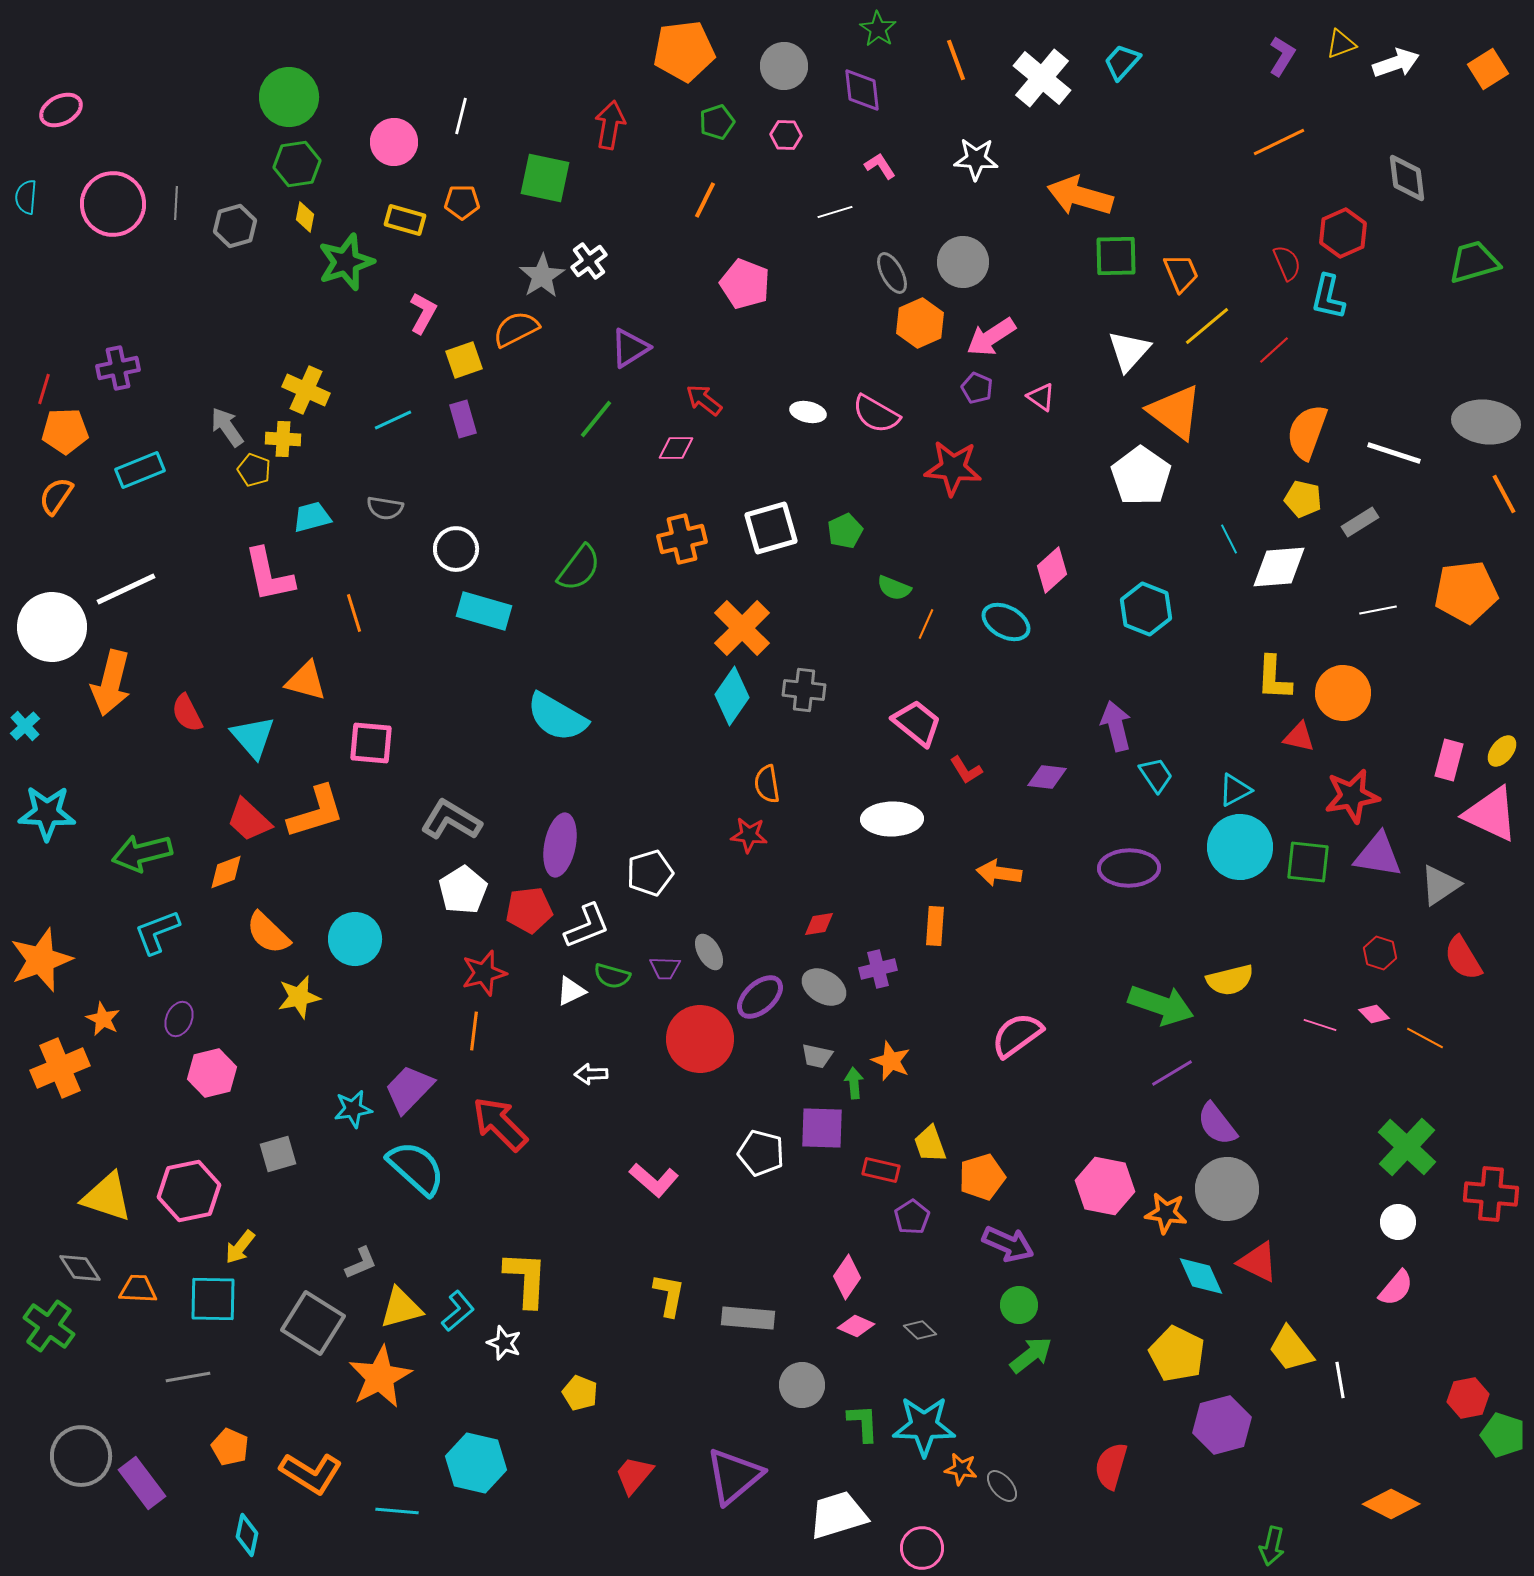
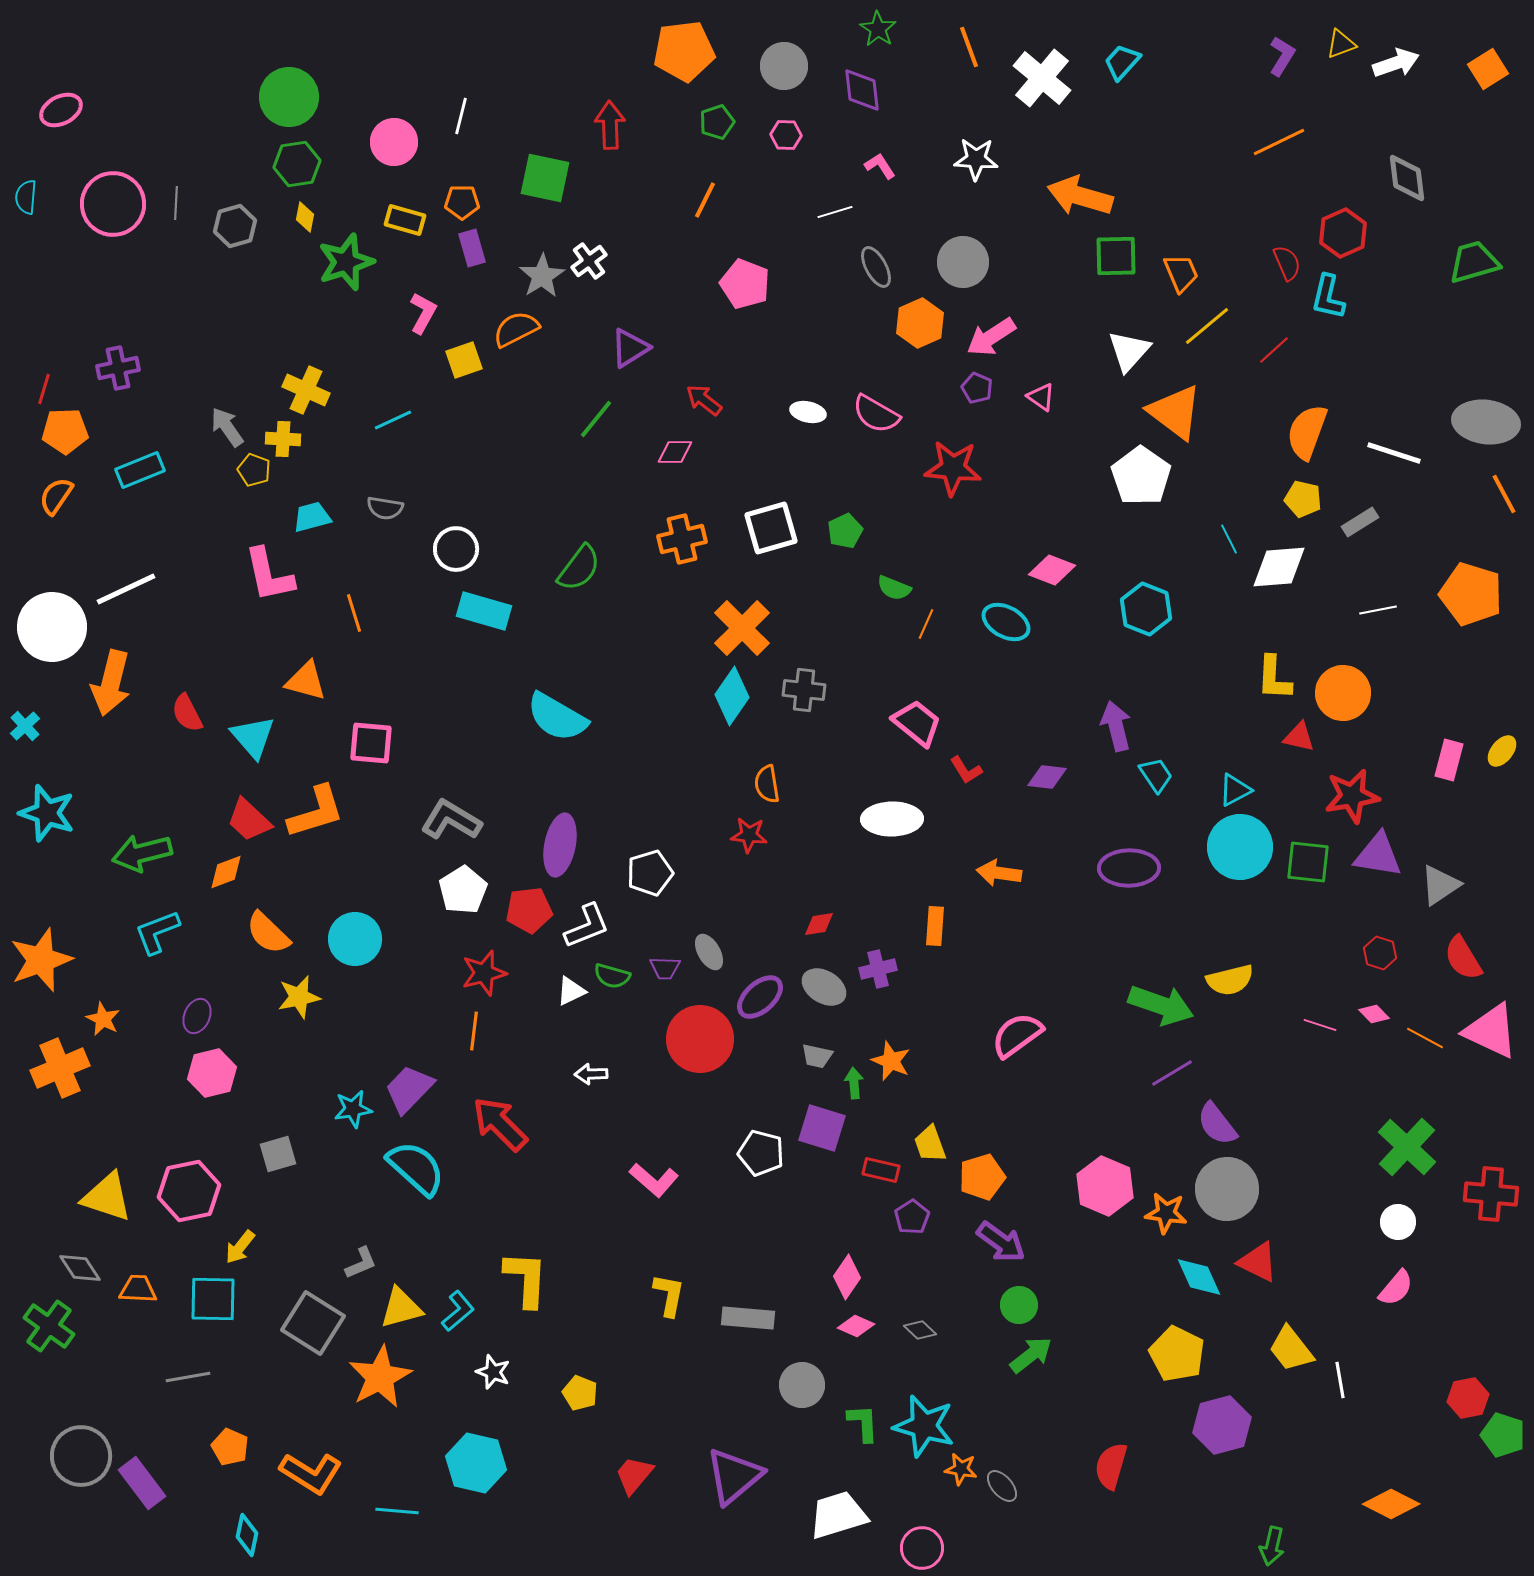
orange line at (956, 60): moved 13 px right, 13 px up
red arrow at (610, 125): rotated 12 degrees counterclockwise
gray ellipse at (892, 273): moved 16 px left, 6 px up
purple rectangle at (463, 419): moved 9 px right, 171 px up
pink diamond at (676, 448): moved 1 px left, 4 px down
pink diamond at (1052, 570): rotated 63 degrees clockwise
orange pentagon at (1466, 592): moved 5 px right, 2 px down; rotated 24 degrees clockwise
cyan star at (47, 813): rotated 16 degrees clockwise
pink triangle at (1491, 814): moved 217 px down
purple ellipse at (179, 1019): moved 18 px right, 3 px up
purple square at (822, 1128): rotated 15 degrees clockwise
pink hexagon at (1105, 1186): rotated 12 degrees clockwise
purple arrow at (1008, 1244): moved 7 px left, 2 px up; rotated 12 degrees clockwise
cyan diamond at (1201, 1276): moved 2 px left, 1 px down
white star at (504, 1343): moved 11 px left, 29 px down
cyan star at (924, 1426): rotated 14 degrees clockwise
